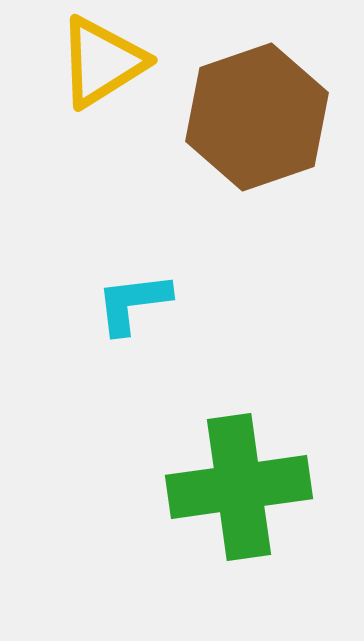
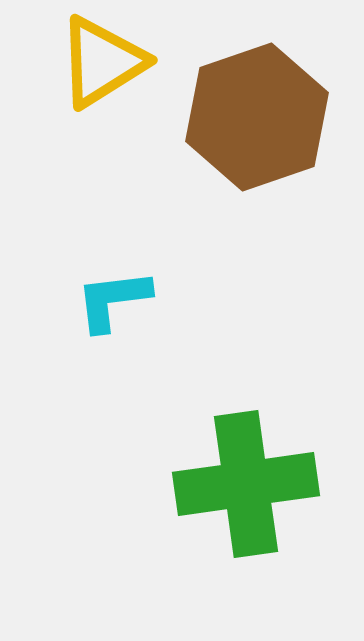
cyan L-shape: moved 20 px left, 3 px up
green cross: moved 7 px right, 3 px up
